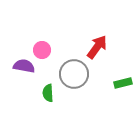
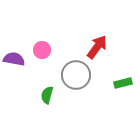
purple semicircle: moved 10 px left, 7 px up
gray circle: moved 2 px right, 1 px down
green semicircle: moved 1 px left, 2 px down; rotated 18 degrees clockwise
